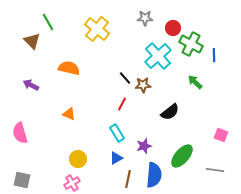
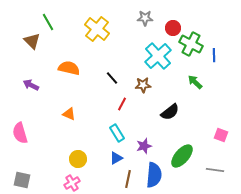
black line: moved 13 px left
